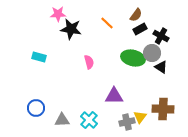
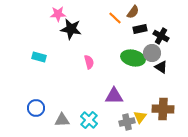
brown semicircle: moved 3 px left, 3 px up
orange line: moved 8 px right, 5 px up
black rectangle: rotated 16 degrees clockwise
